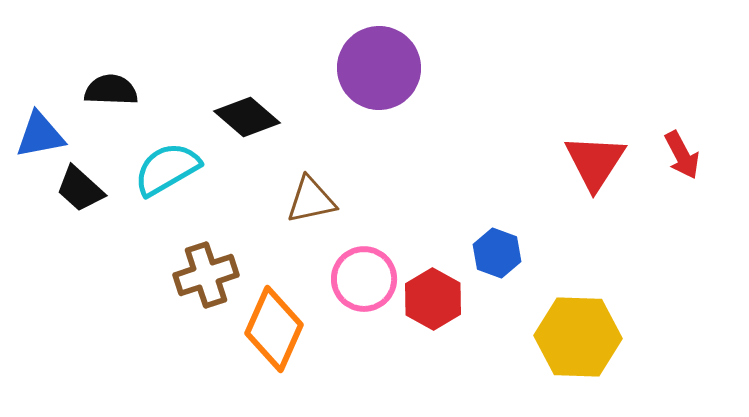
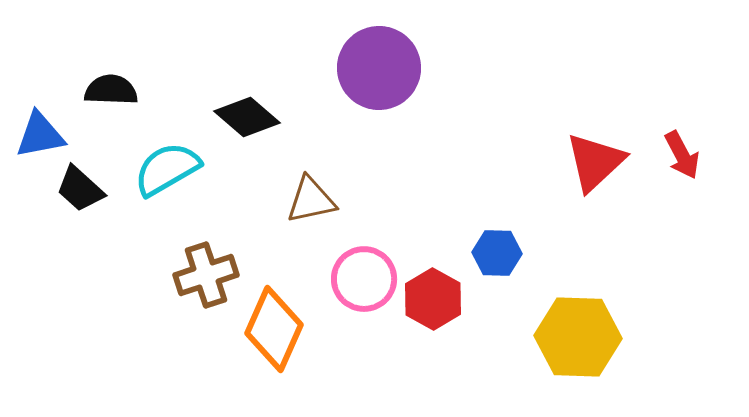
red triangle: rotated 14 degrees clockwise
blue hexagon: rotated 18 degrees counterclockwise
